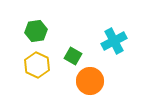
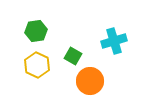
cyan cross: rotated 10 degrees clockwise
